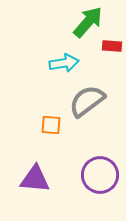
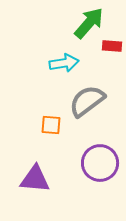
green arrow: moved 1 px right, 1 px down
purple circle: moved 12 px up
